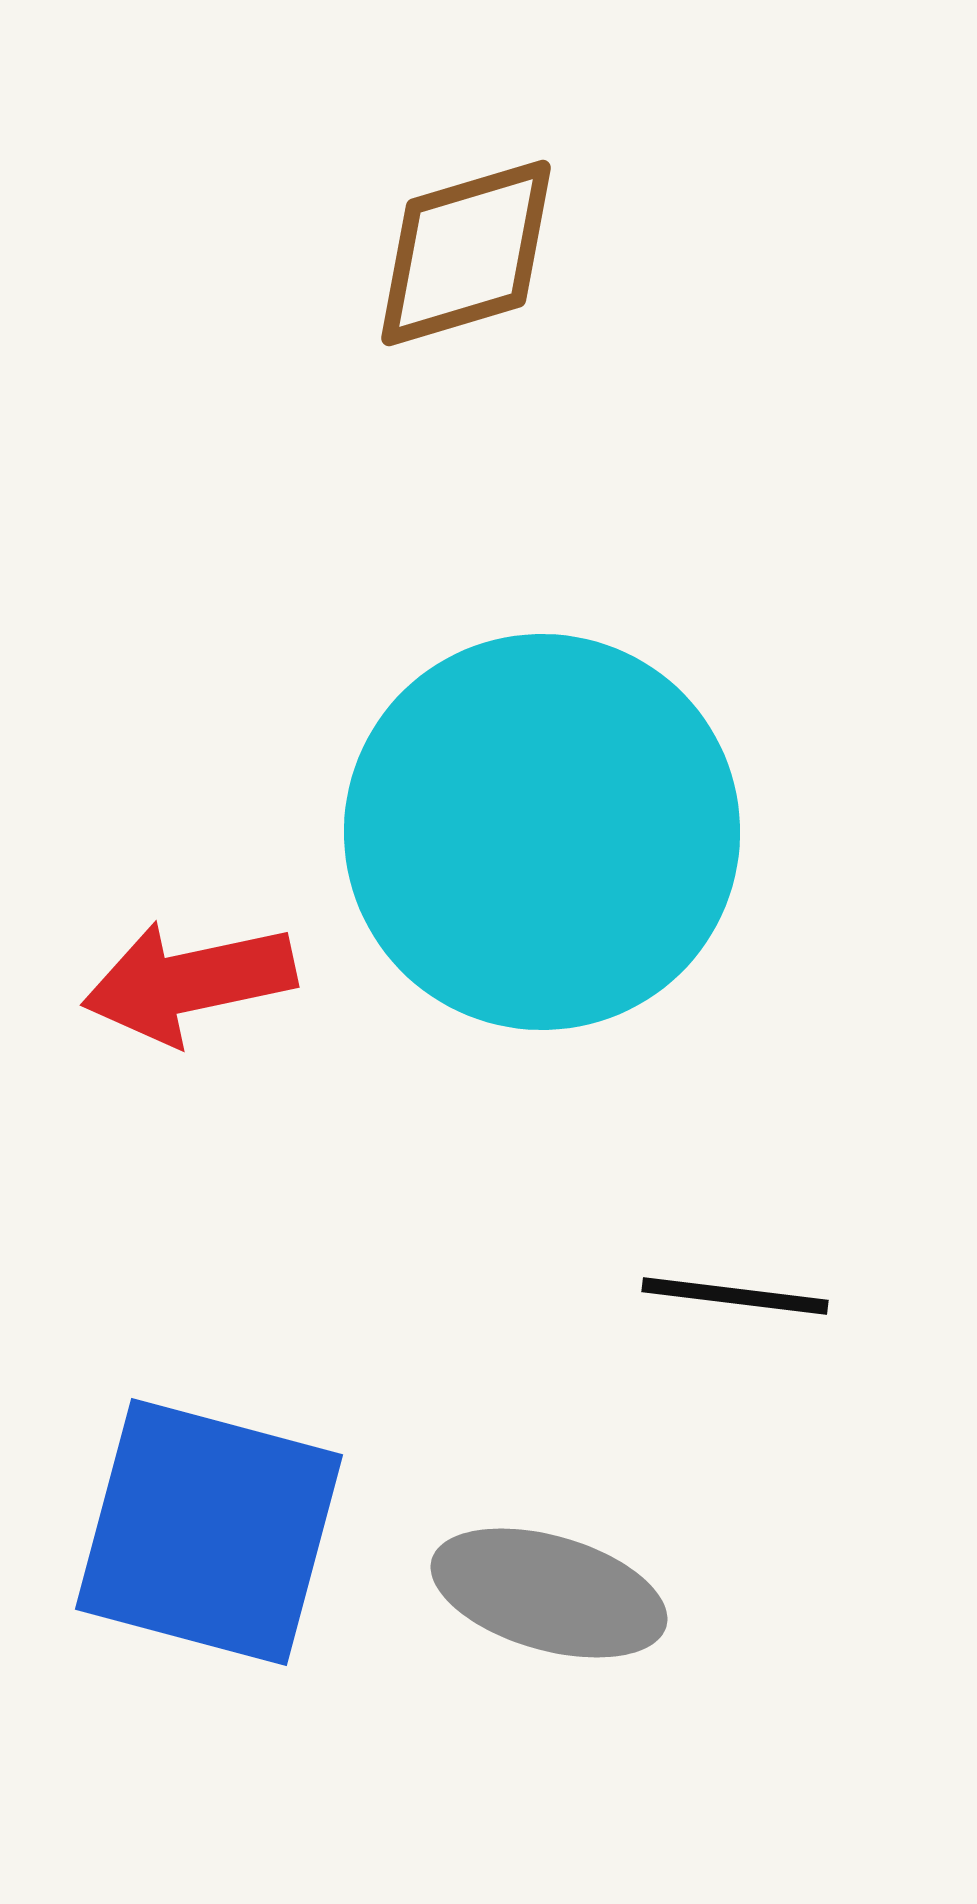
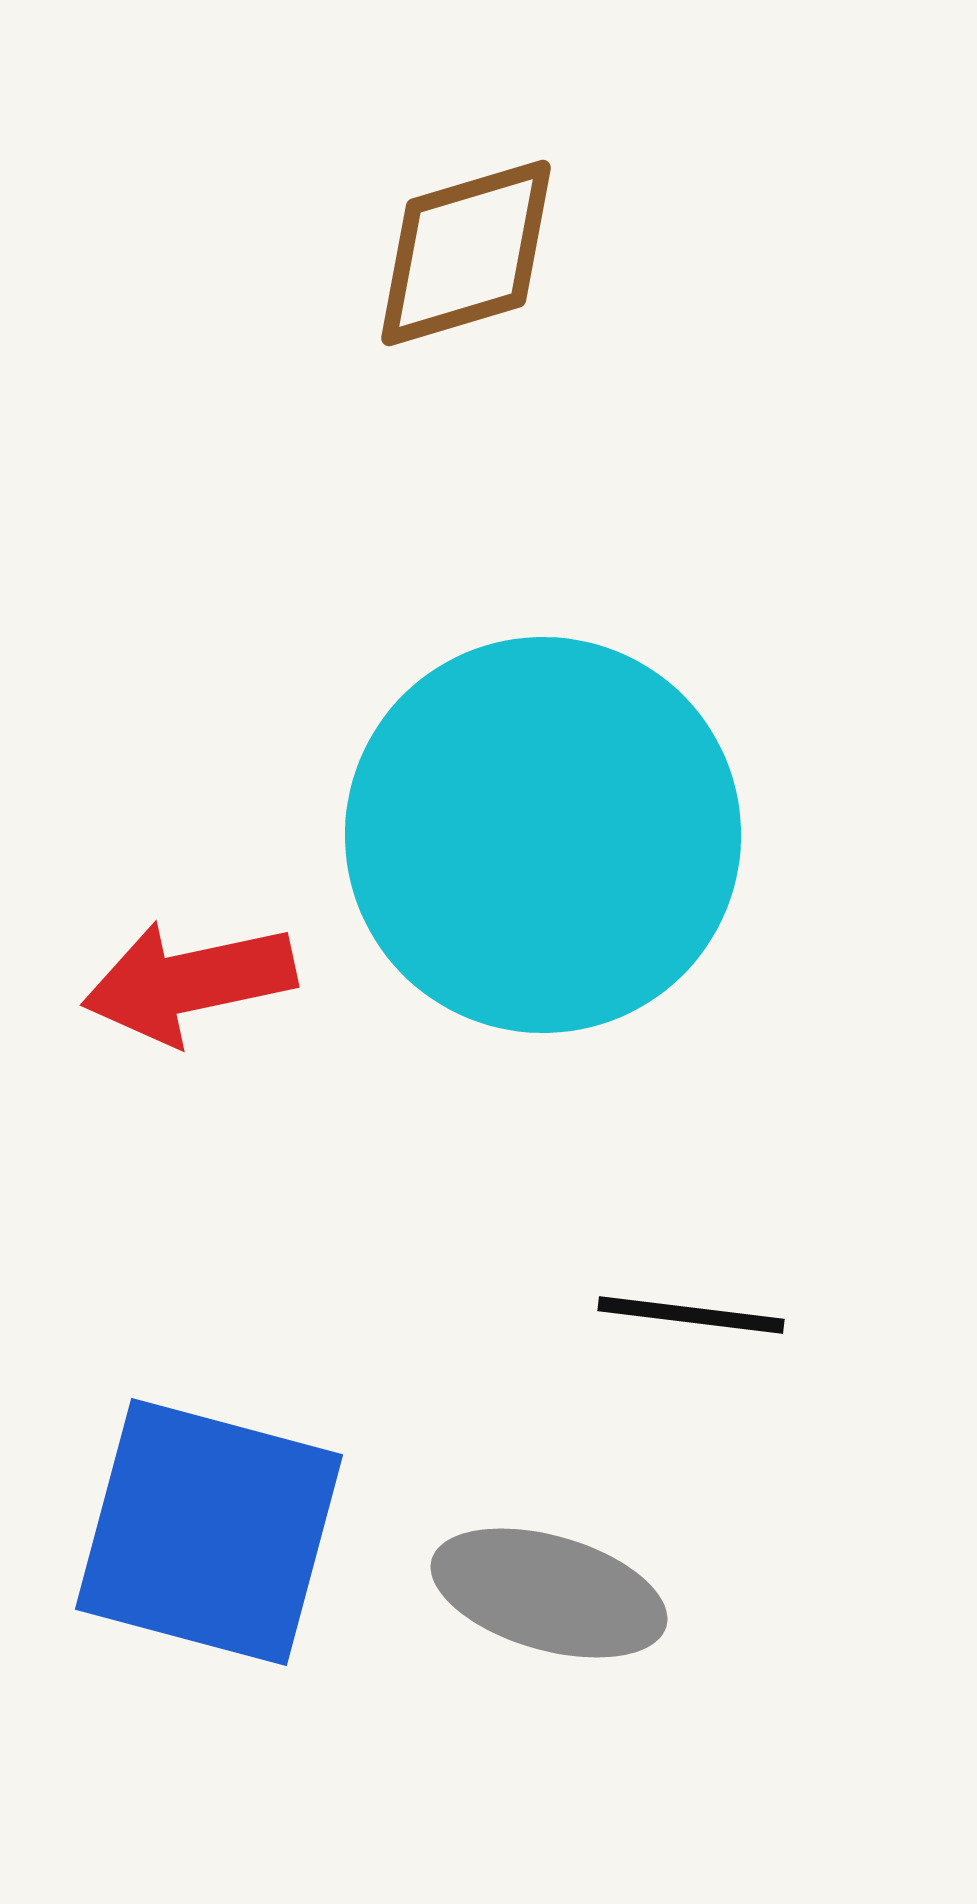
cyan circle: moved 1 px right, 3 px down
black line: moved 44 px left, 19 px down
